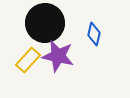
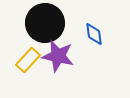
blue diamond: rotated 20 degrees counterclockwise
